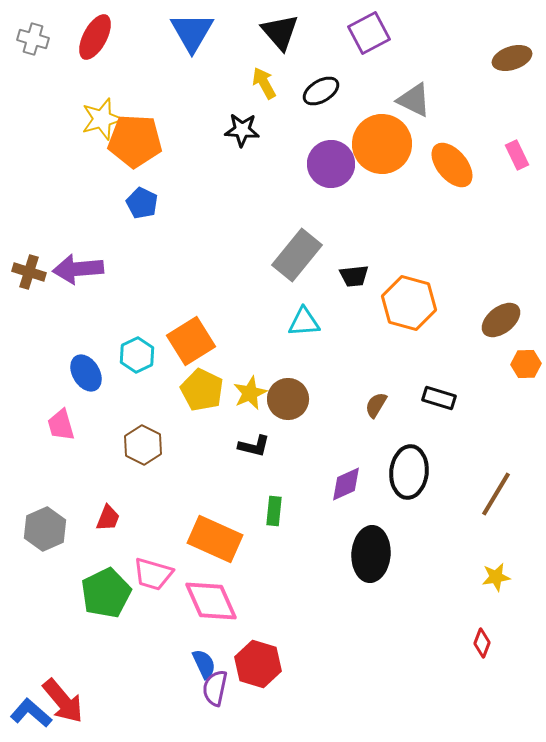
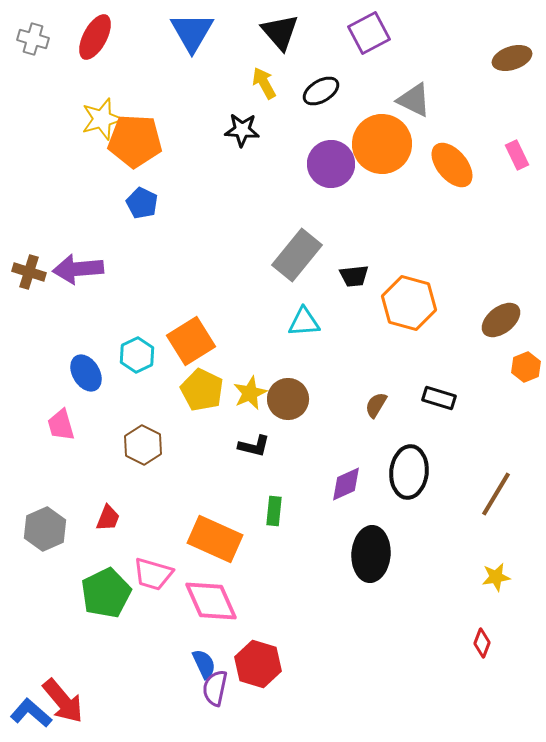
orange hexagon at (526, 364): moved 3 px down; rotated 20 degrees counterclockwise
